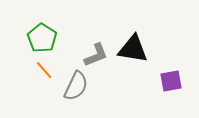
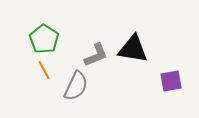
green pentagon: moved 2 px right, 1 px down
orange line: rotated 12 degrees clockwise
